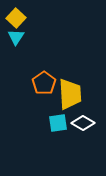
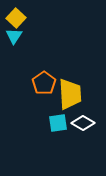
cyan triangle: moved 2 px left, 1 px up
